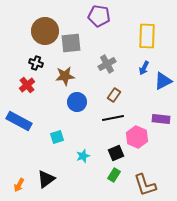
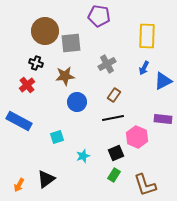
purple rectangle: moved 2 px right
